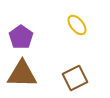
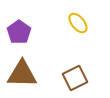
yellow ellipse: moved 1 px right, 2 px up
purple pentagon: moved 2 px left, 5 px up
